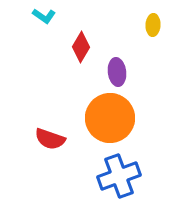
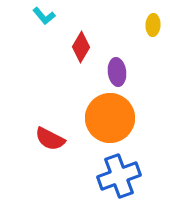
cyan L-shape: rotated 15 degrees clockwise
red semicircle: rotated 8 degrees clockwise
